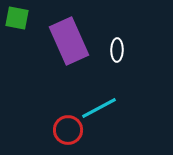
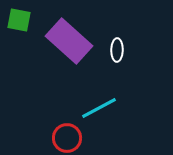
green square: moved 2 px right, 2 px down
purple rectangle: rotated 24 degrees counterclockwise
red circle: moved 1 px left, 8 px down
